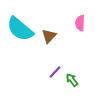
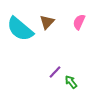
pink semicircle: moved 1 px left, 1 px up; rotated 21 degrees clockwise
brown triangle: moved 2 px left, 14 px up
green arrow: moved 1 px left, 2 px down
